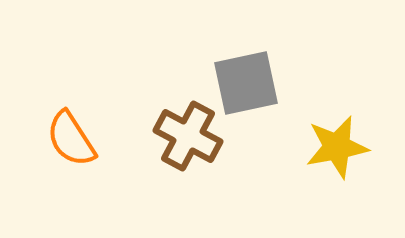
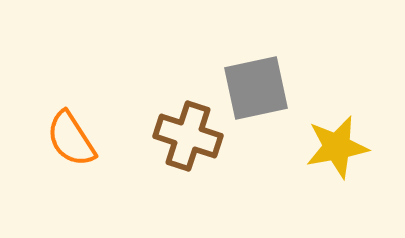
gray square: moved 10 px right, 5 px down
brown cross: rotated 10 degrees counterclockwise
